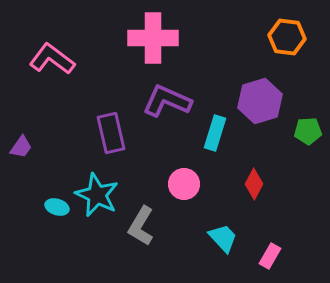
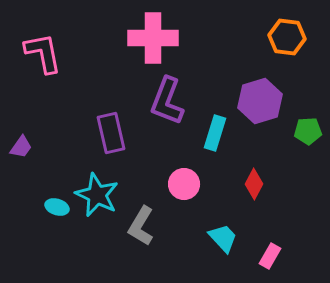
pink L-shape: moved 9 px left, 6 px up; rotated 42 degrees clockwise
purple L-shape: rotated 93 degrees counterclockwise
